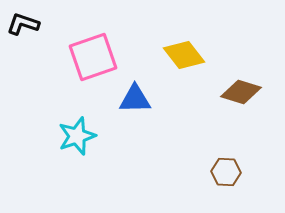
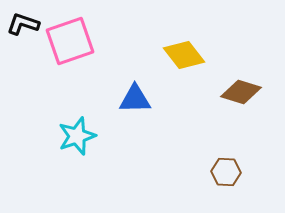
pink square: moved 23 px left, 16 px up
